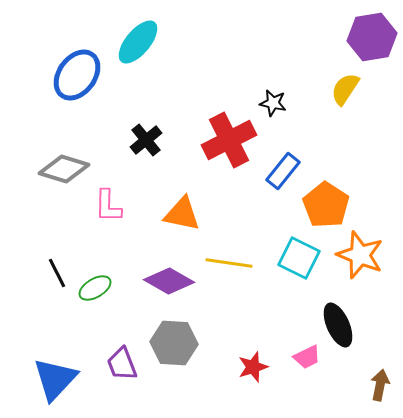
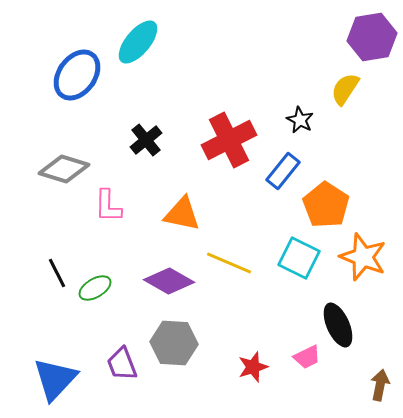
black star: moved 27 px right, 17 px down; rotated 16 degrees clockwise
orange star: moved 3 px right, 2 px down
yellow line: rotated 15 degrees clockwise
